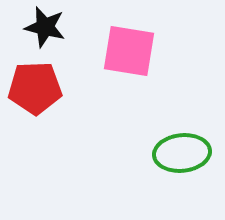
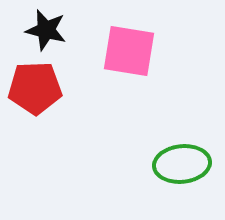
black star: moved 1 px right, 3 px down
green ellipse: moved 11 px down
